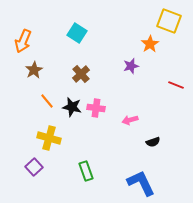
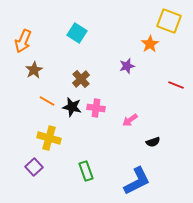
purple star: moved 4 px left
brown cross: moved 5 px down
orange line: rotated 21 degrees counterclockwise
pink arrow: rotated 21 degrees counterclockwise
blue L-shape: moved 4 px left, 2 px up; rotated 88 degrees clockwise
